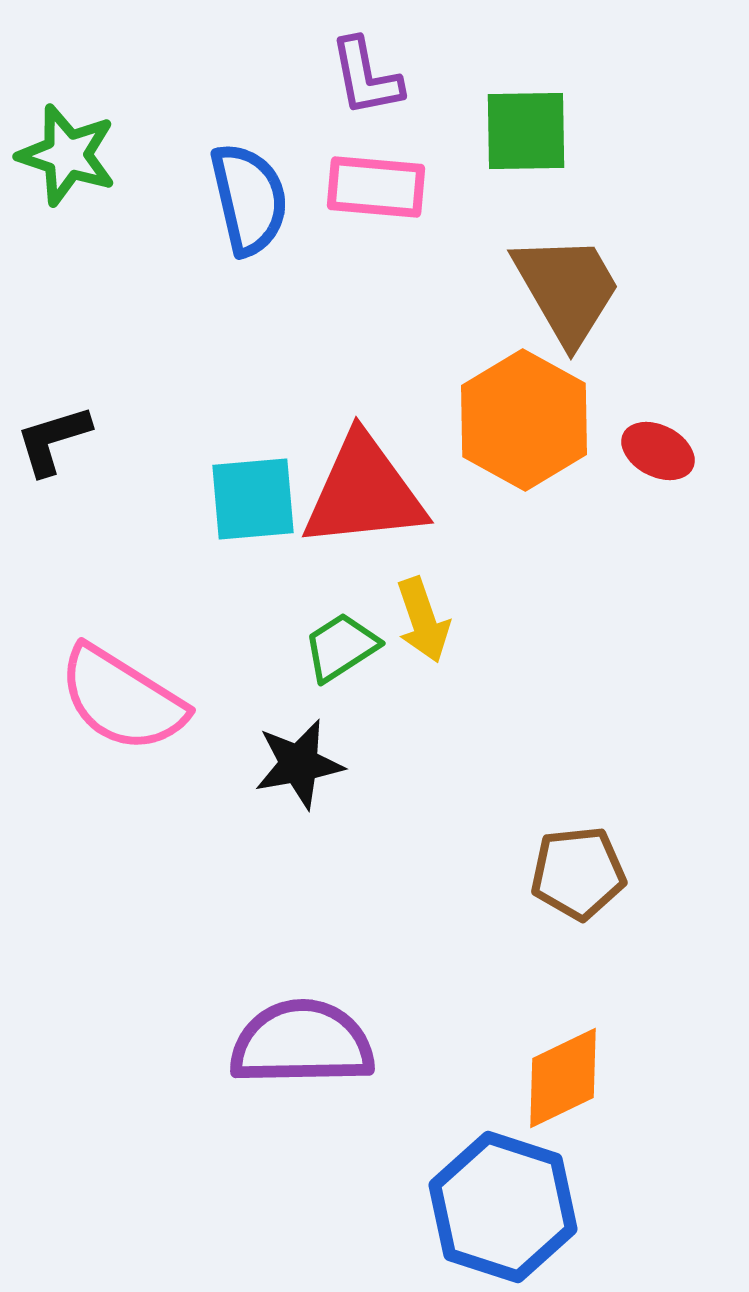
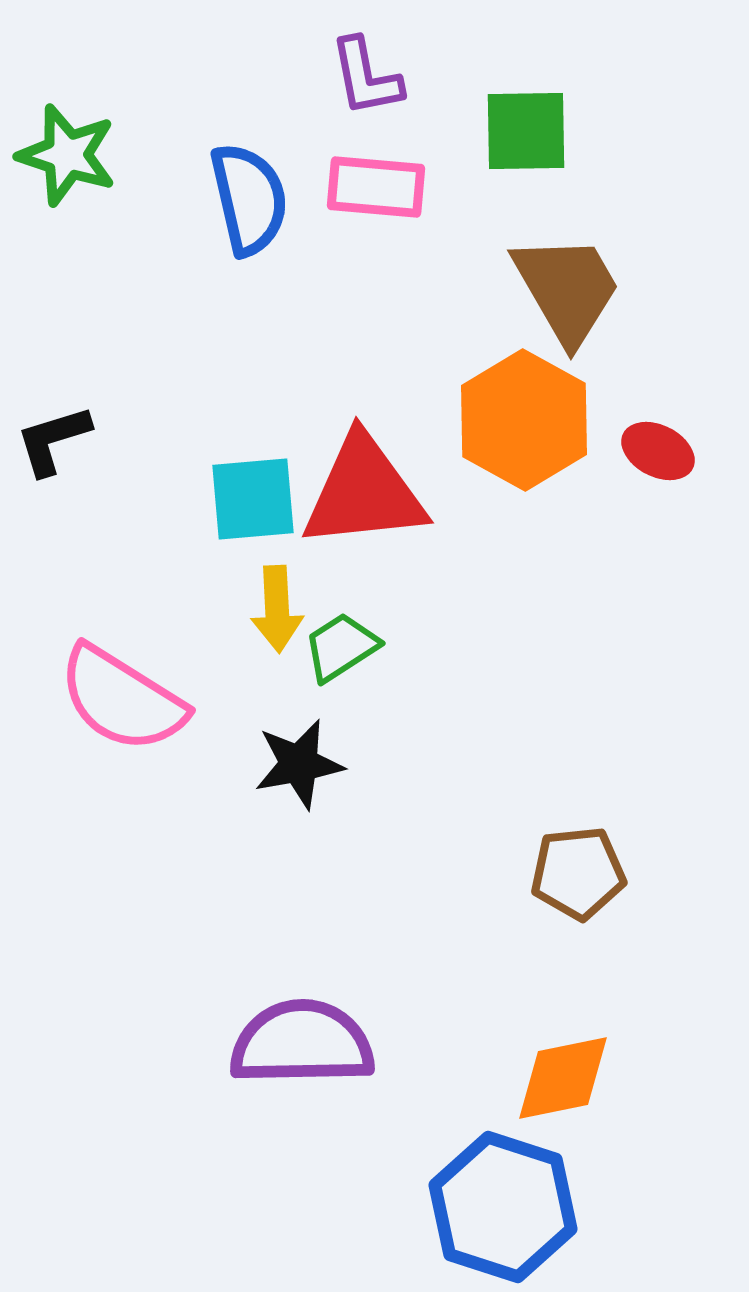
yellow arrow: moved 146 px left, 11 px up; rotated 16 degrees clockwise
orange diamond: rotated 14 degrees clockwise
